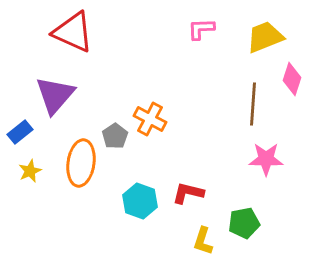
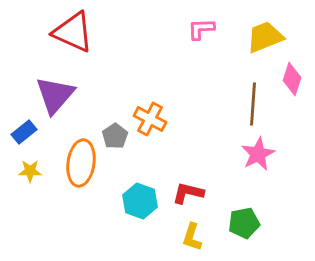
blue rectangle: moved 4 px right
pink star: moved 8 px left, 5 px up; rotated 28 degrees counterclockwise
yellow star: rotated 25 degrees clockwise
yellow L-shape: moved 11 px left, 4 px up
